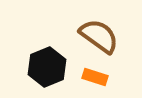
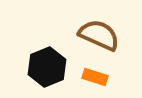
brown semicircle: moved 1 px up; rotated 12 degrees counterclockwise
